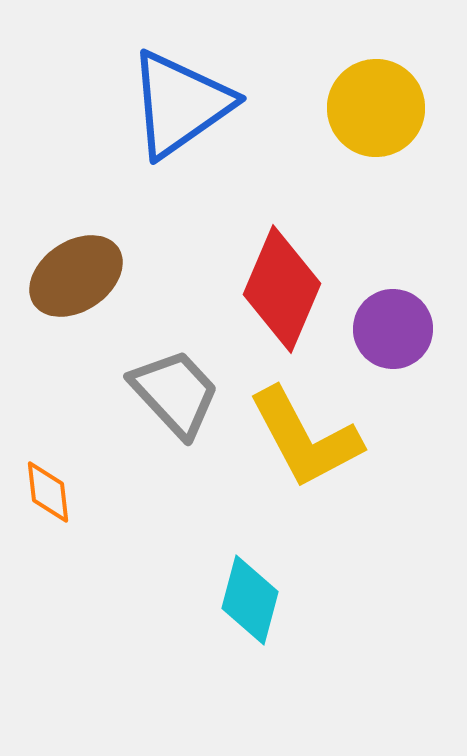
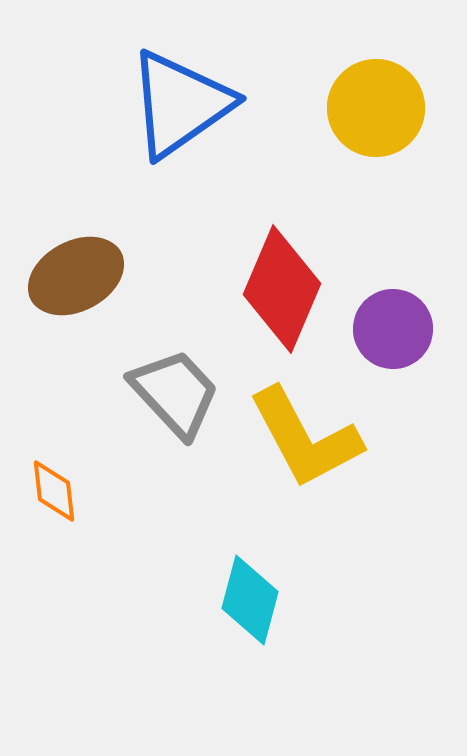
brown ellipse: rotated 6 degrees clockwise
orange diamond: moved 6 px right, 1 px up
